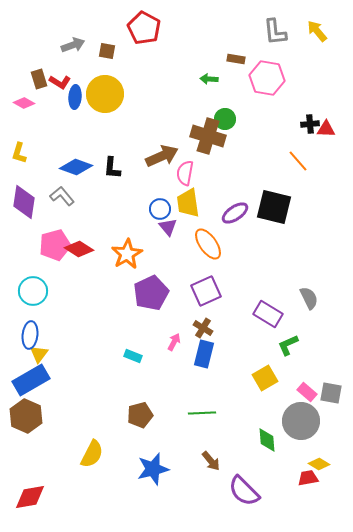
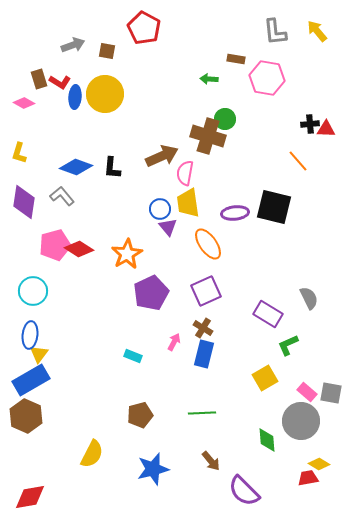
purple ellipse at (235, 213): rotated 28 degrees clockwise
